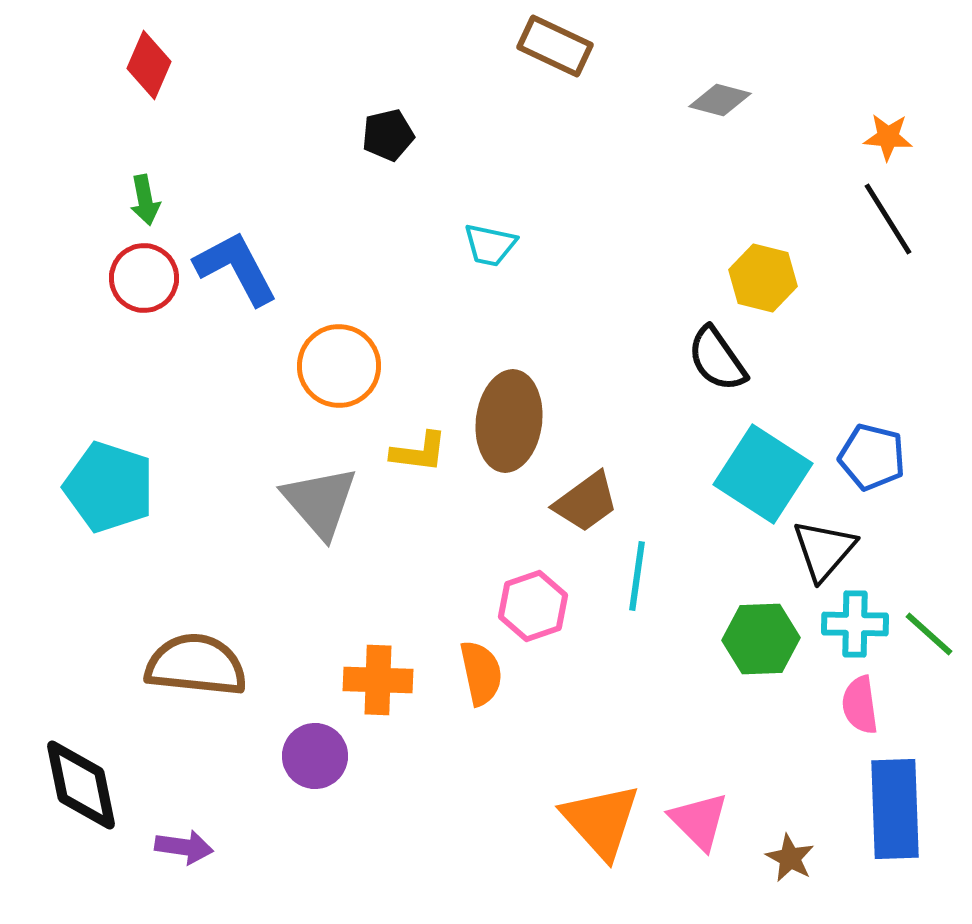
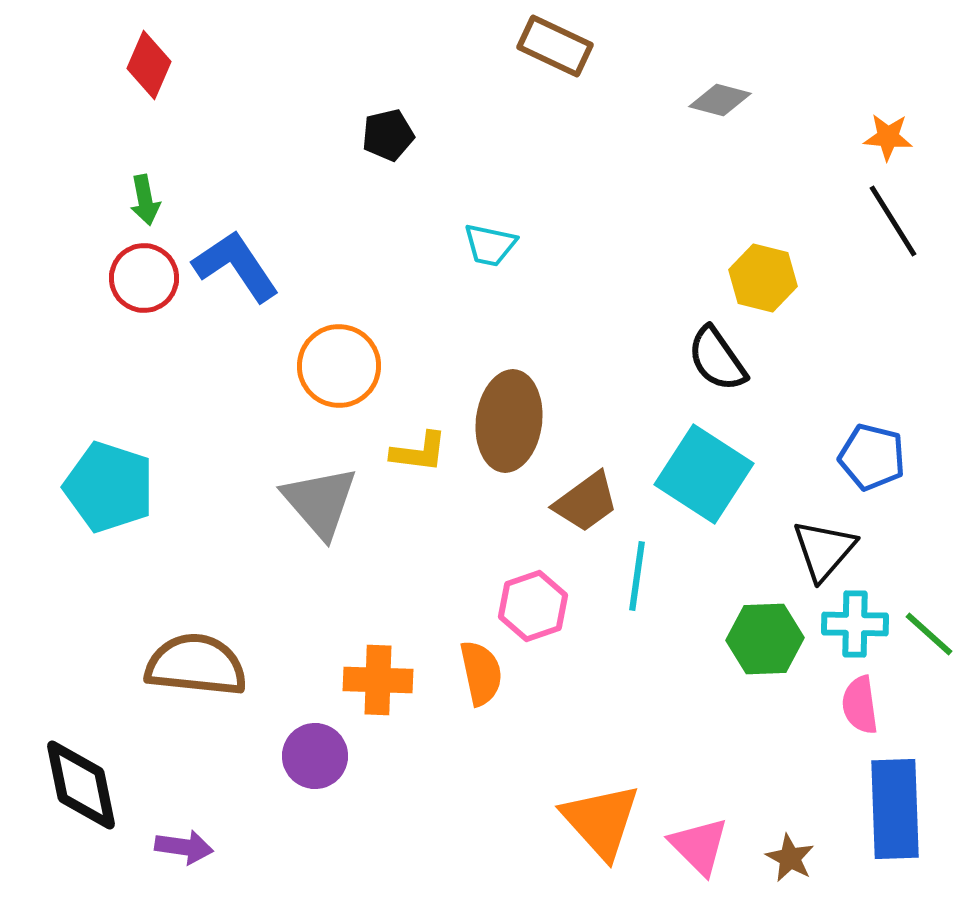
black line: moved 5 px right, 2 px down
blue L-shape: moved 2 px up; rotated 6 degrees counterclockwise
cyan square: moved 59 px left
green hexagon: moved 4 px right
pink triangle: moved 25 px down
